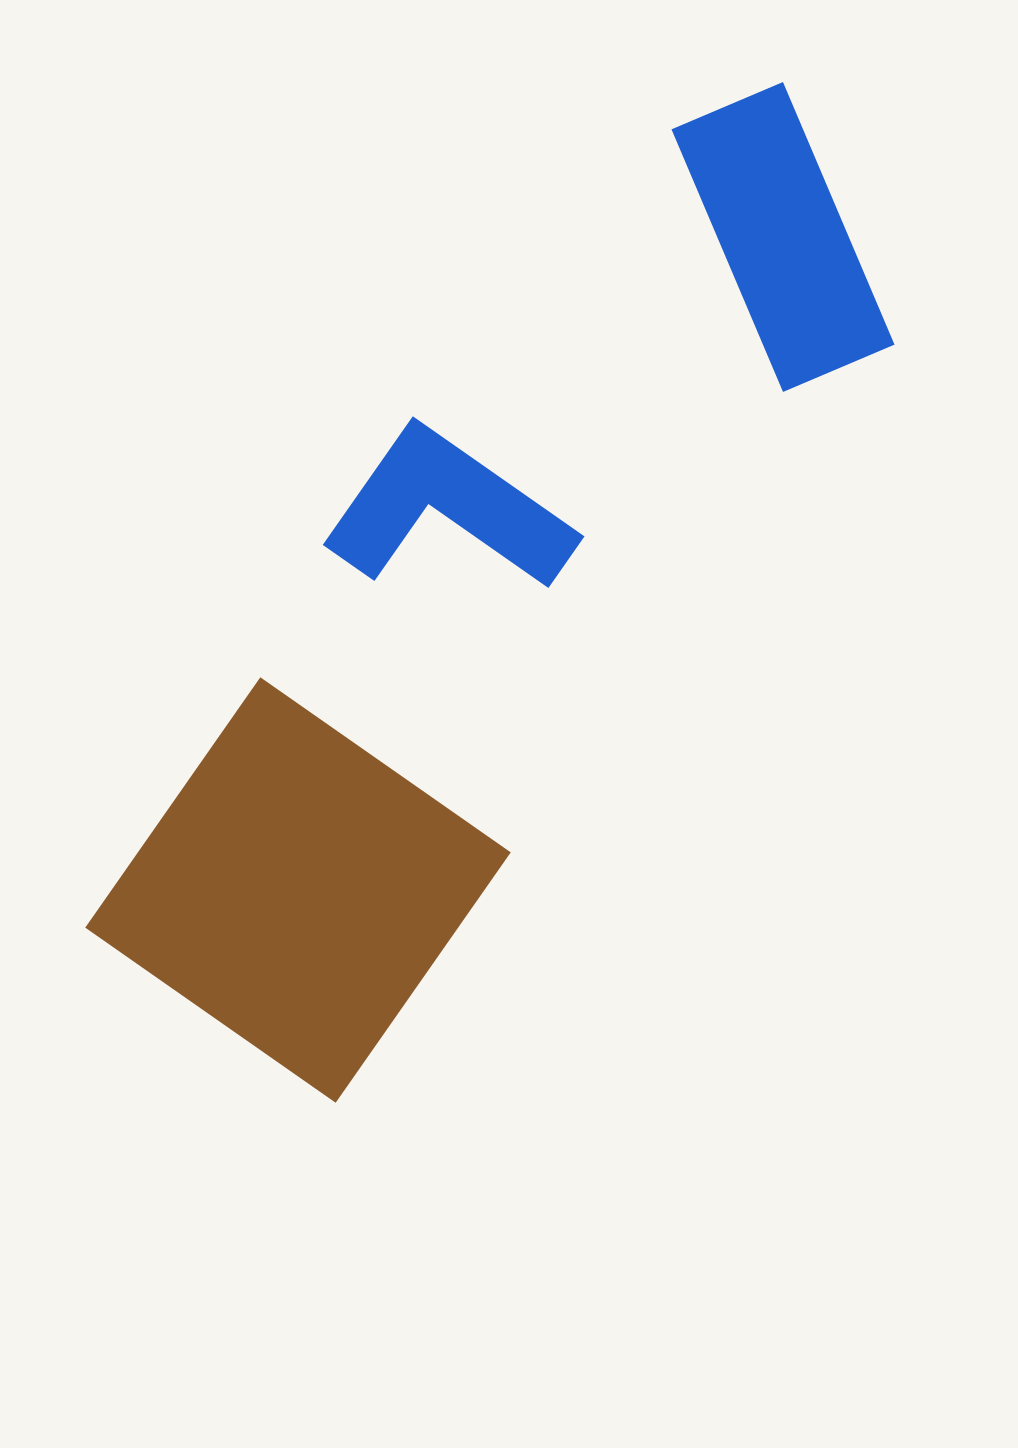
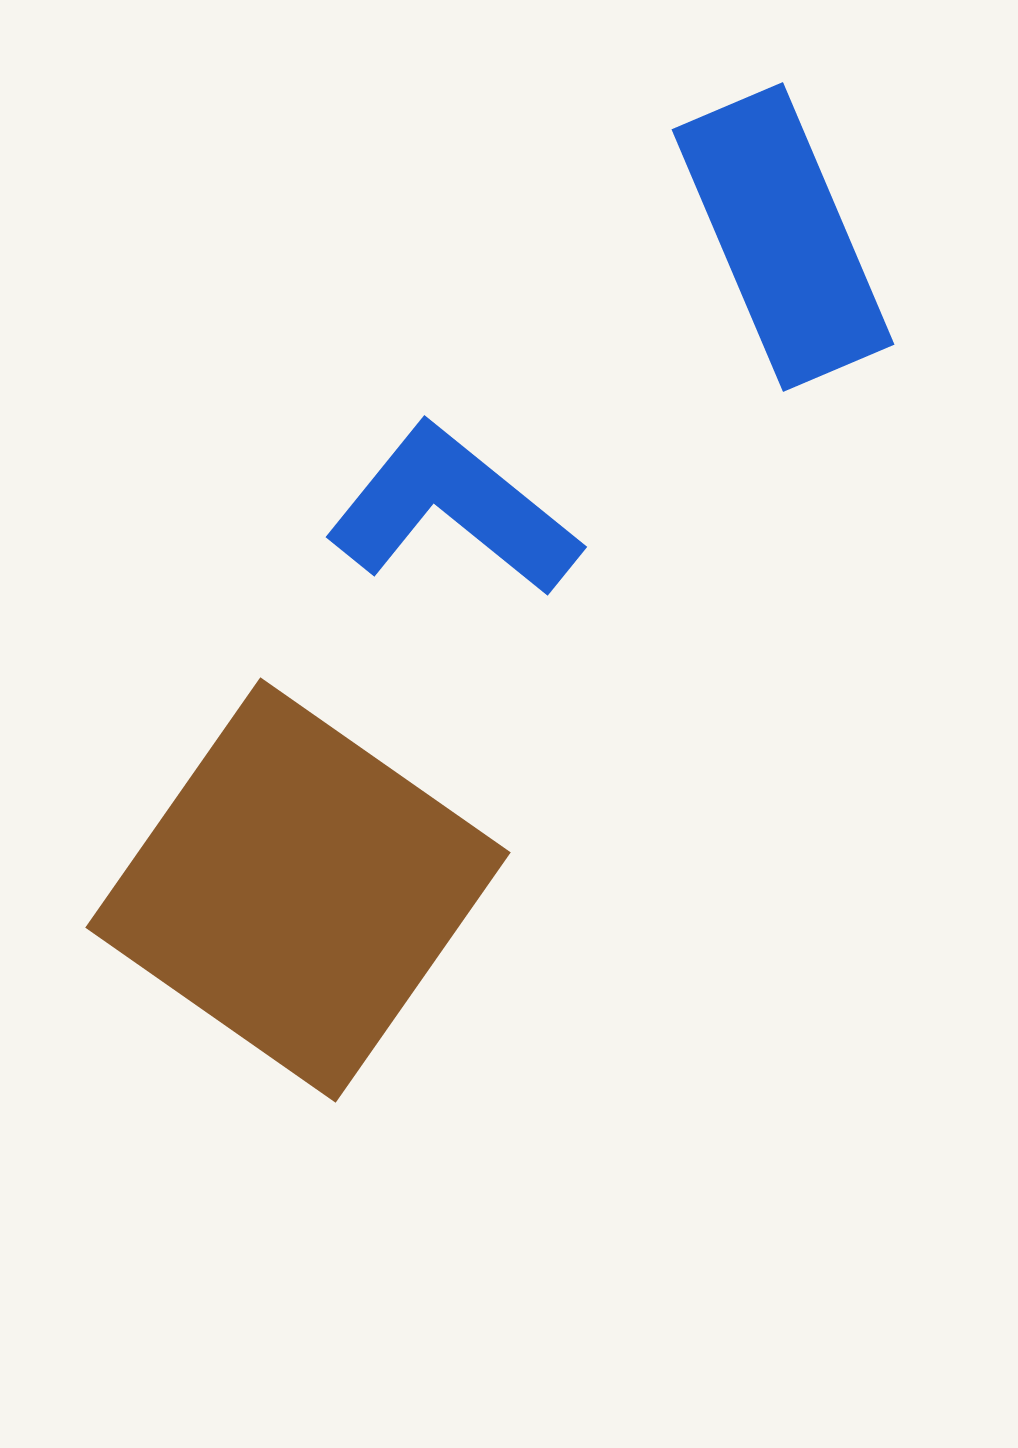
blue L-shape: moved 5 px right, 1 px down; rotated 4 degrees clockwise
